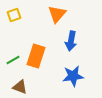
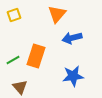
blue arrow: moved 1 px right, 3 px up; rotated 66 degrees clockwise
brown triangle: rotated 28 degrees clockwise
